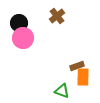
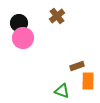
orange rectangle: moved 5 px right, 4 px down
